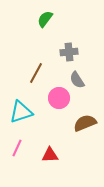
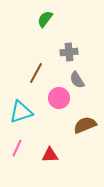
brown semicircle: moved 2 px down
